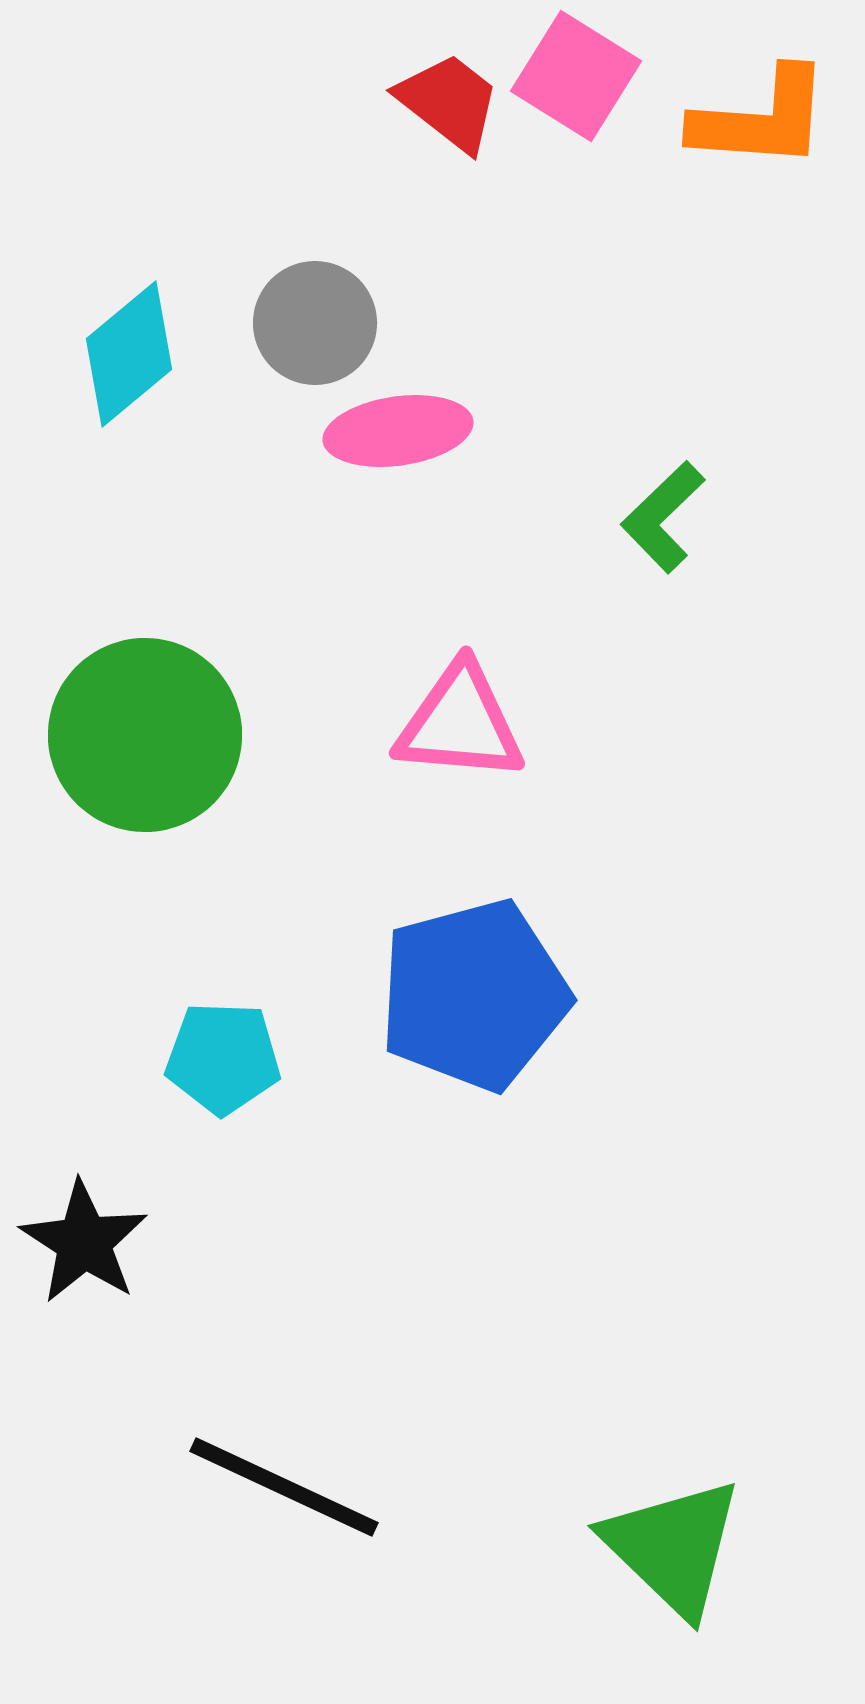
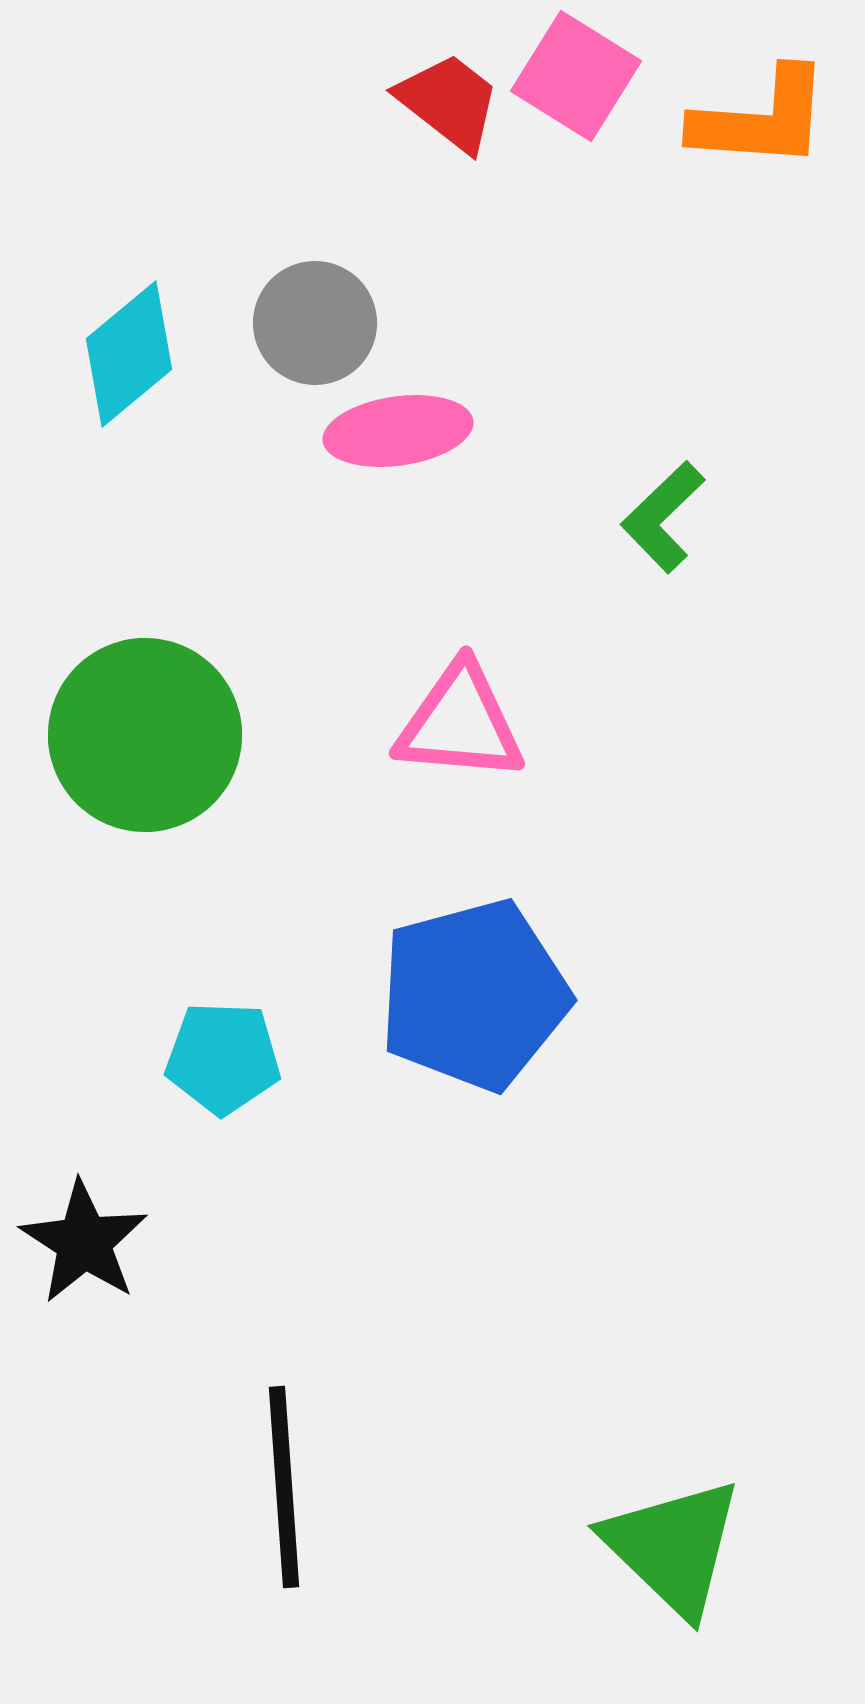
black line: rotated 61 degrees clockwise
